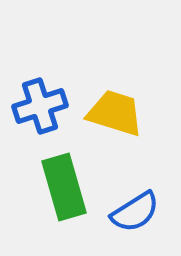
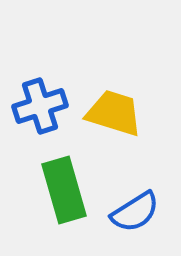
yellow trapezoid: moved 1 px left
green rectangle: moved 3 px down
